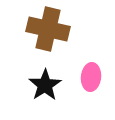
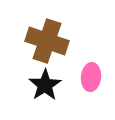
brown cross: moved 1 px left, 12 px down; rotated 6 degrees clockwise
